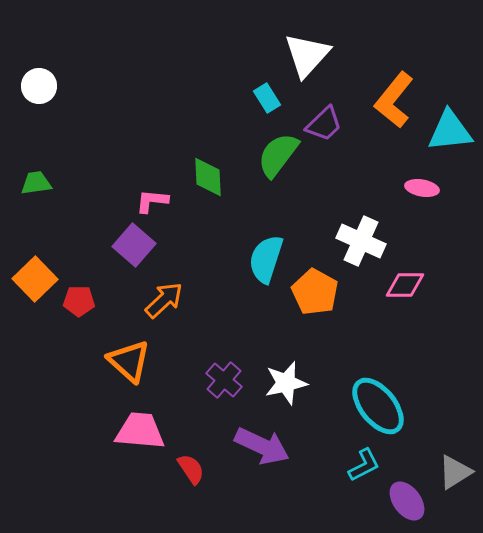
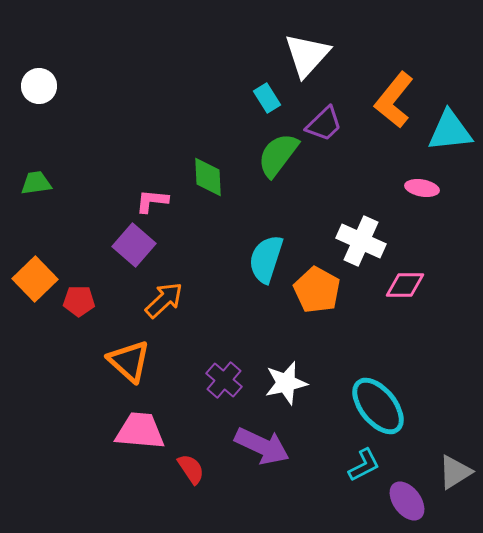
orange pentagon: moved 2 px right, 2 px up
